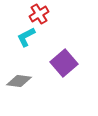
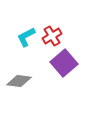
red cross: moved 13 px right, 22 px down
